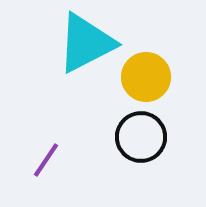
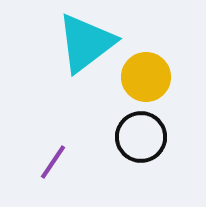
cyan triangle: rotated 10 degrees counterclockwise
purple line: moved 7 px right, 2 px down
